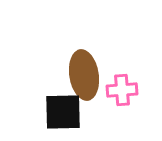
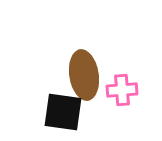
black square: rotated 9 degrees clockwise
